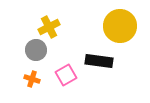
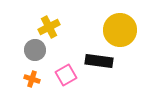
yellow circle: moved 4 px down
gray circle: moved 1 px left
